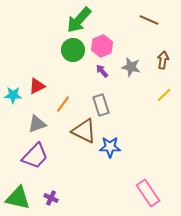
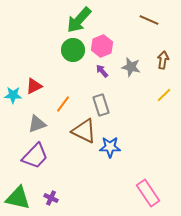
red triangle: moved 3 px left
